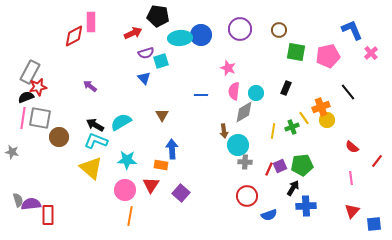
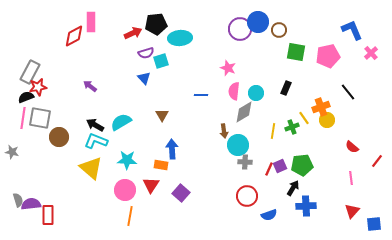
black pentagon at (158, 16): moved 2 px left, 8 px down; rotated 15 degrees counterclockwise
blue circle at (201, 35): moved 57 px right, 13 px up
